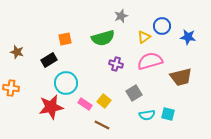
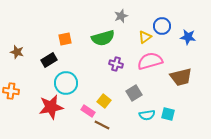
yellow triangle: moved 1 px right
orange cross: moved 3 px down
pink rectangle: moved 3 px right, 7 px down
